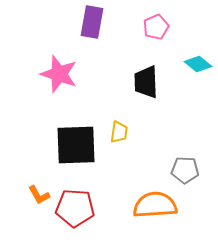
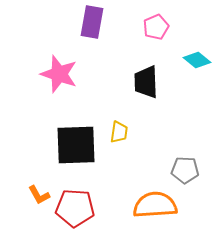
cyan diamond: moved 1 px left, 4 px up
